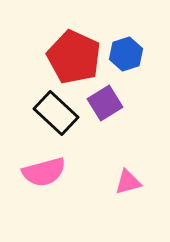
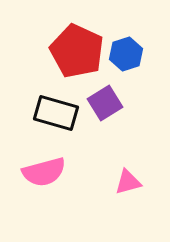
red pentagon: moved 3 px right, 6 px up
black rectangle: rotated 27 degrees counterclockwise
